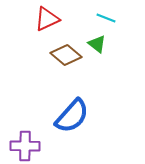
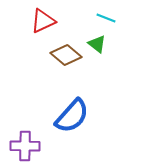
red triangle: moved 4 px left, 2 px down
